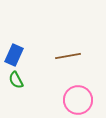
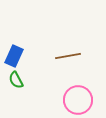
blue rectangle: moved 1 px down
